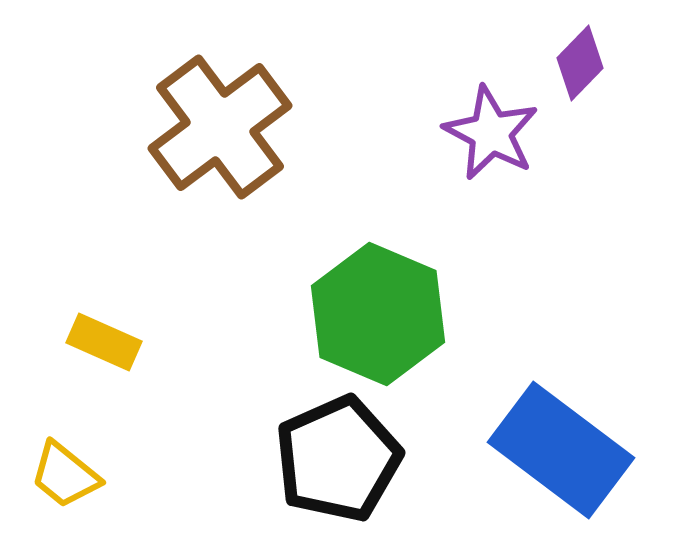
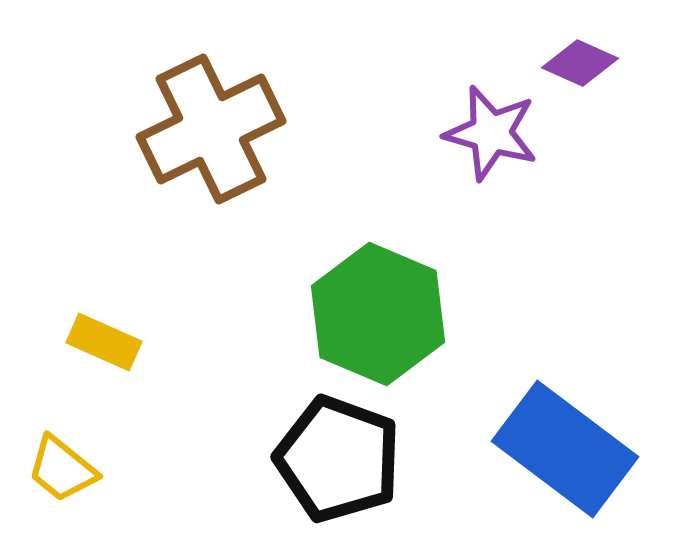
purple diamond: rotated 70 degrees clockwise
brown cross: moved 9 px left, 2 px down; rotated 11 degrees clockwise
purple star: rotated 12 degrees counterclockwise
blue rectangle: moved 4 px right, 1 px up
black pentagon: rotated 28 degrees counterclockwise
yellow trapezoid: moved 3 px left, 6 px up
